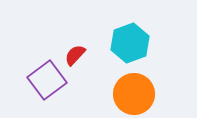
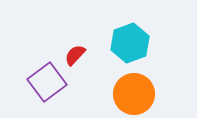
purple square: moved 2 px down
